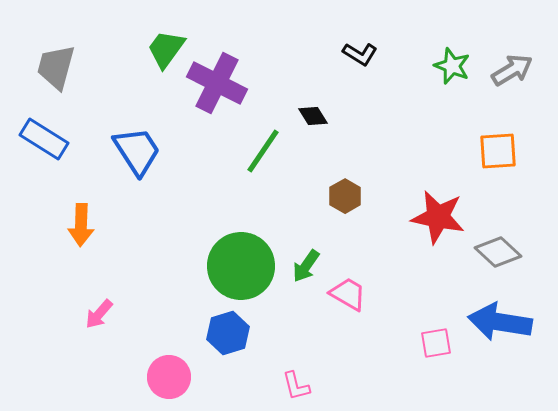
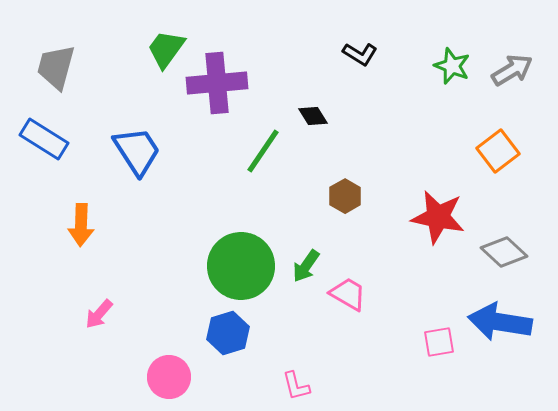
purple cross: rotated 32 degrees counterclockwise
orange square: rotated 33 degrees counterclockwise
gray diamond: moved 6 px right
pink square: moved 3 px right, 1 px up
